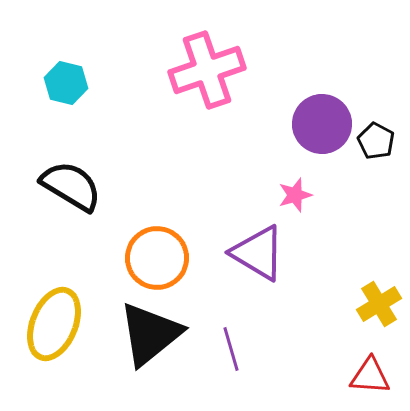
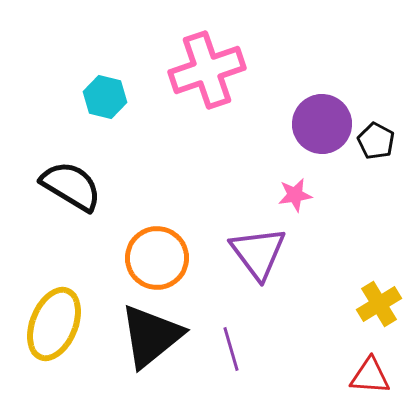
cyan hexagon: moved 39 px right, 14 px down
pink star: rotated 8 degrees clockwise
purple triangle: rotated 22 degrees clockwise
black triangle: moved 1 px right, 2 px down
